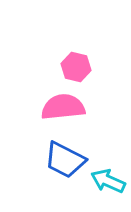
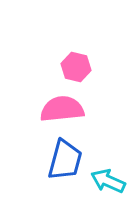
pink semicircle: moved 1 px left, 2 px down
blue trapezoid: rotated 102 degrees counterclockwise
